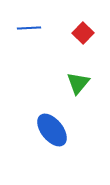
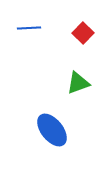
green triangle: rotated 30 degrees clockwise
